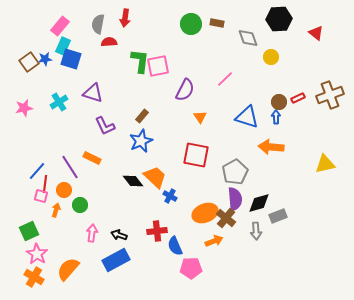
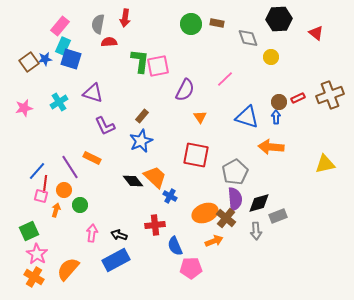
red cross at (157, 231): moved 2 px left, 6 px up
